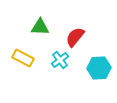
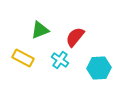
green triangle: moved 3 px down; rotated 24 degrees counterclockwise
cyan cross: rotated 18 degrees counterclockwise
